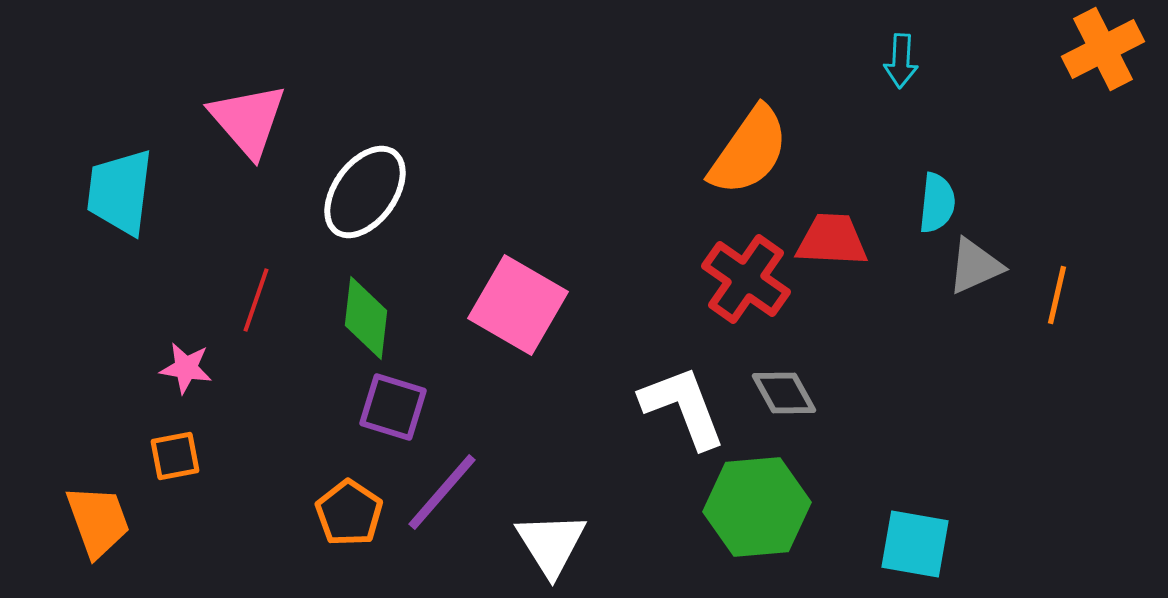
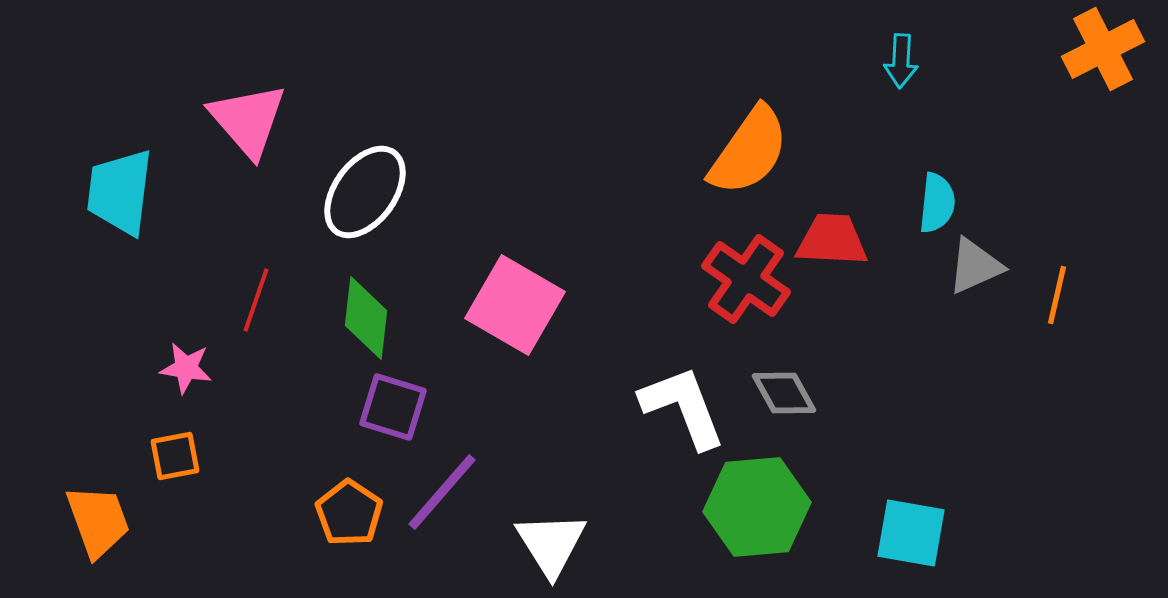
pink square: moved 3 px left
cyan square: moved 4 px left, 11 px up
